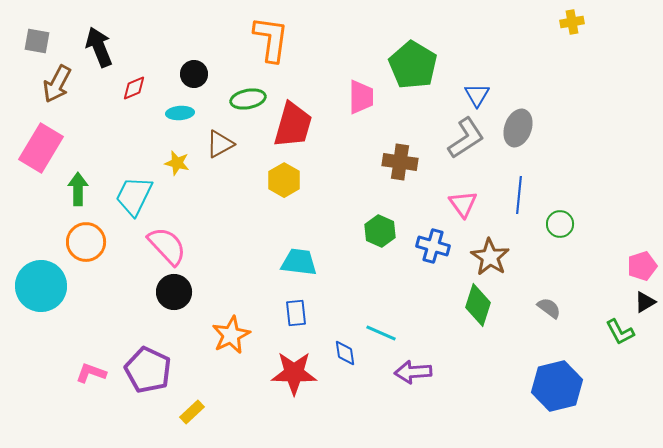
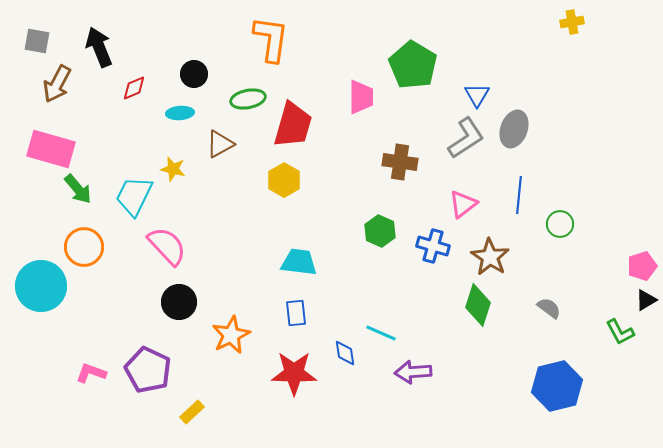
gray ellipse at (518, 128): moved 4 px left, 1 px down
pink rectangle at (41, 148): moved 10 px right, 1 px down; rotated 75 degrees clockwise
yellow star at (177, 163): moved 4 px left, 6 px down
green arrow at (78, 189): rotated 140 degrees clockwise
pink triangle at (463, 204): rotated 28 degrees clockwise
orange circle at (86, 242): moved 2 px left, 5 px down
black circle at (174, 292): moved 5 px right, 10 px down
black triangle at (645, 302): moved 1 px right, 2 px up
